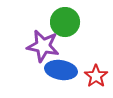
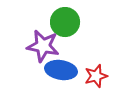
red star: rotated 20 degrees clockwise
